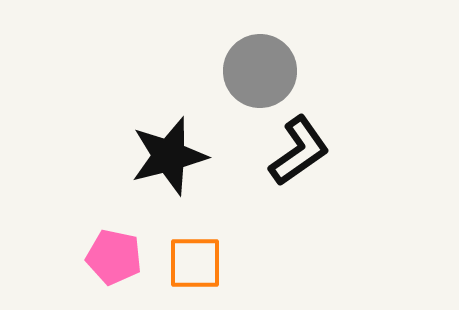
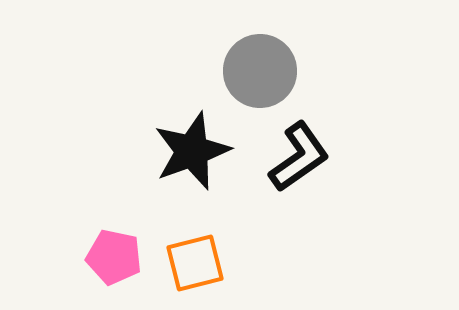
black L-shape: moved 6 px down
black star: moved 23 px right, 5 px up; rotated 6 degrees counterclockwise
orange square: rotated 14 degrees counterclockwise
